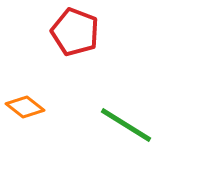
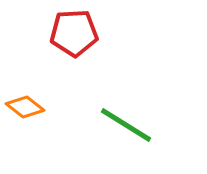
red pentagon: moved 1 px left, 1 px down; rotated 24 degrees counterclockwise
